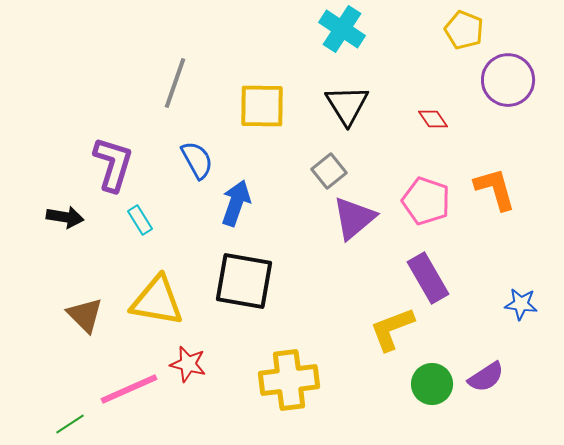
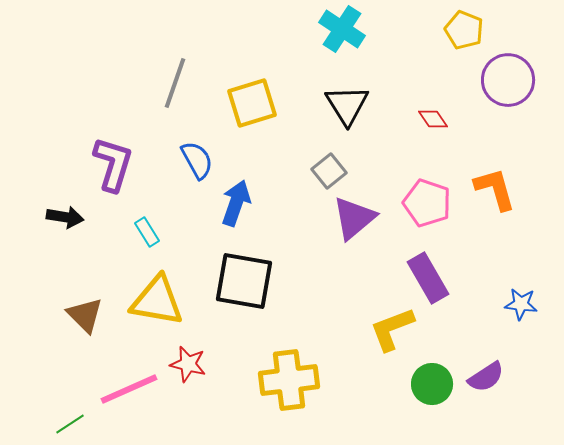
yellow square: moved 10 px left, 3 px up; rotated 18 degrees counterclockwise
pink pentagon: moved 1 px right, 2 px down
cyan rectangle: moved 7 px right, 12 px down
